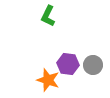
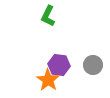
purple hexagon: moved 9 px left, 1 px down
orange star: rotated 15 degrees clockwise
